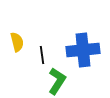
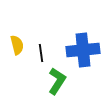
yellow semicircle: moved 3 px down
black line: moved 1 px left, 2 px up
